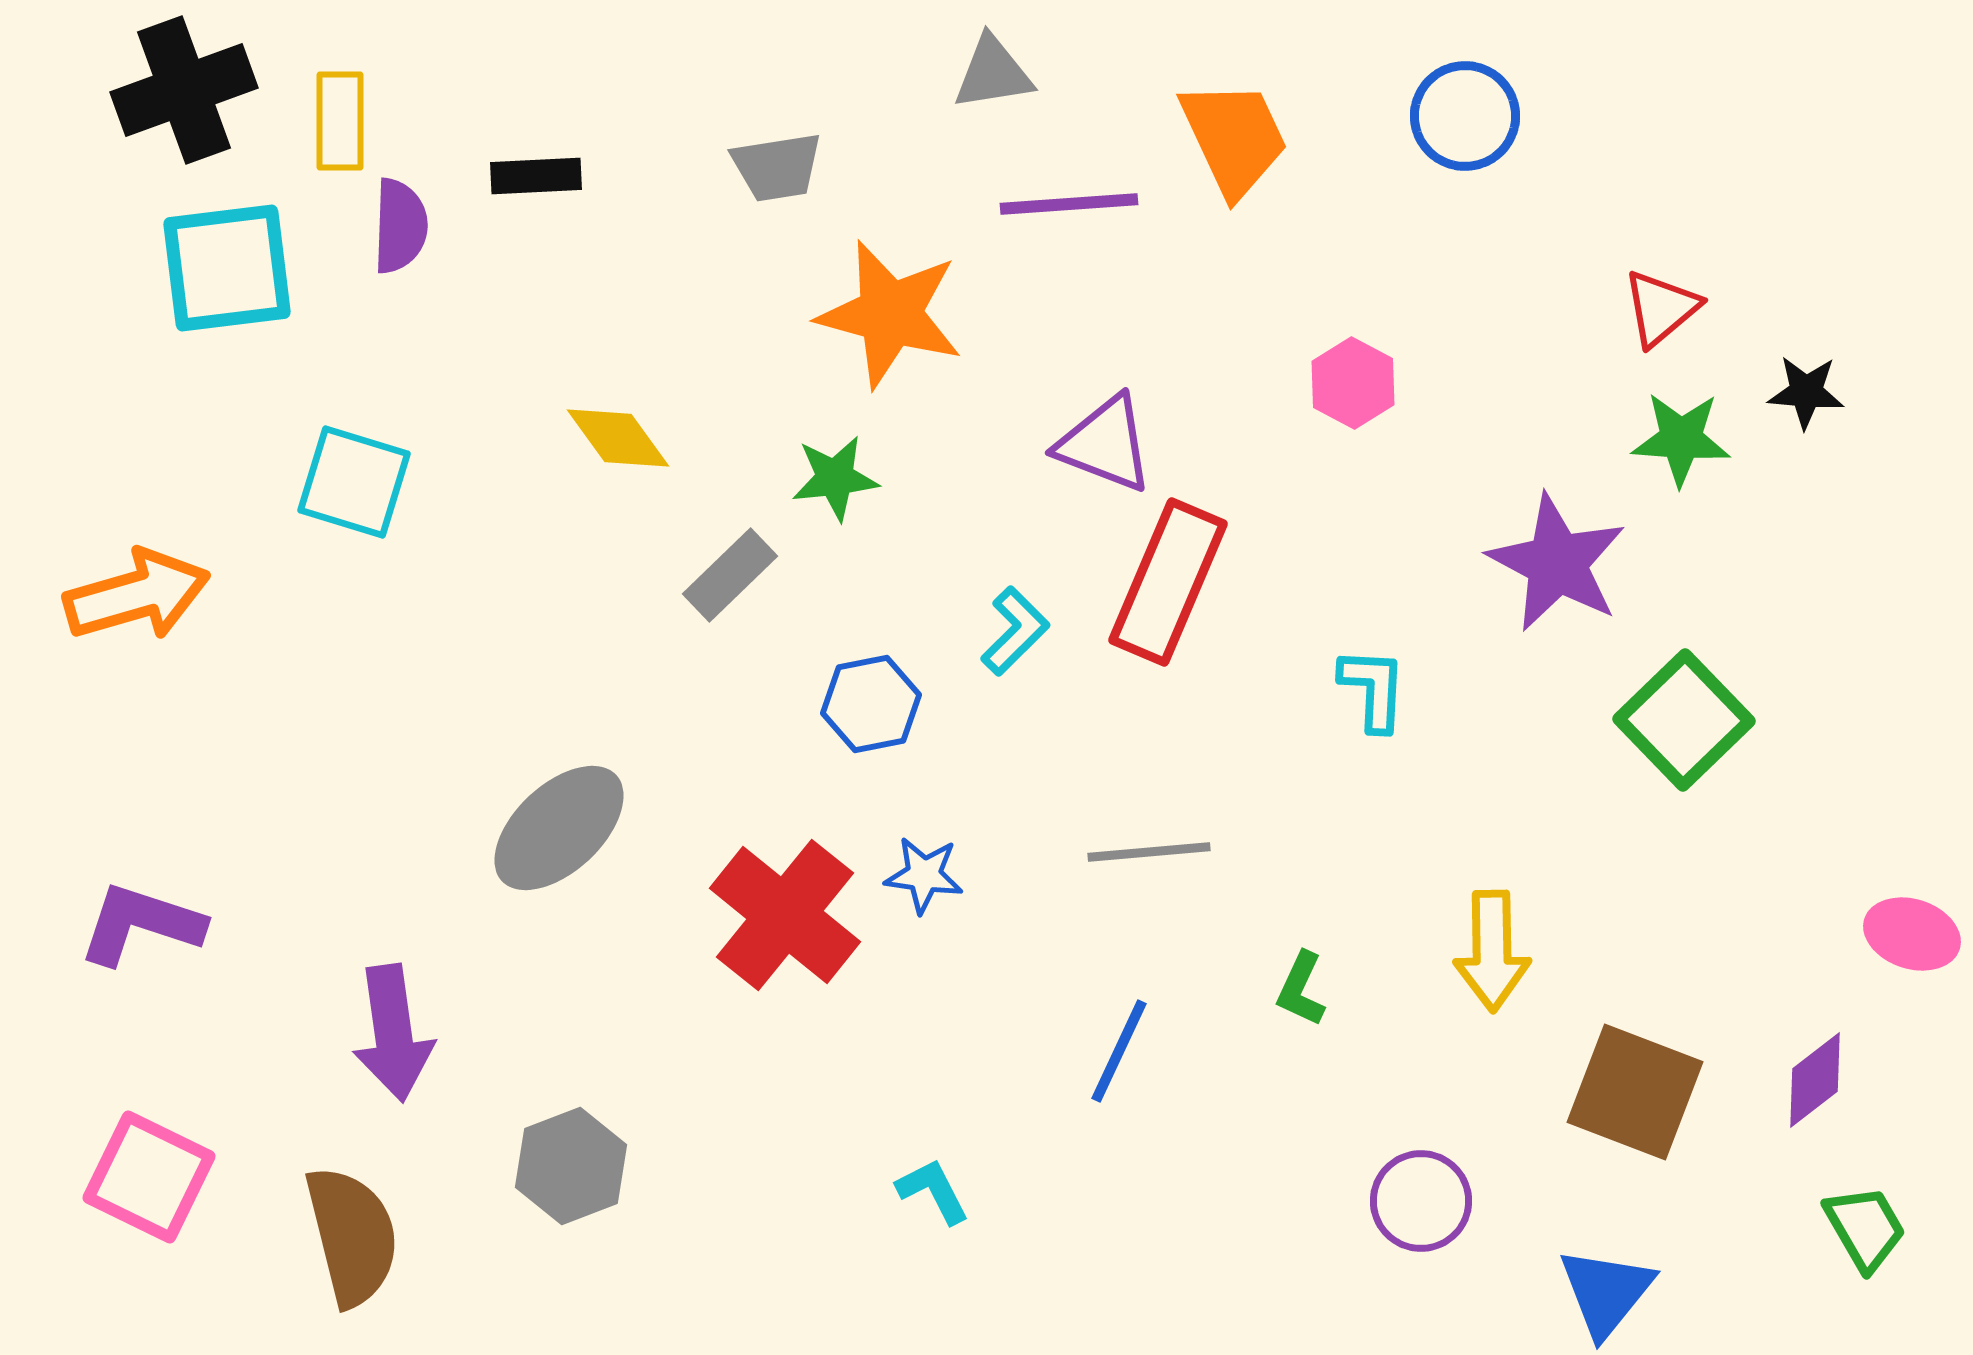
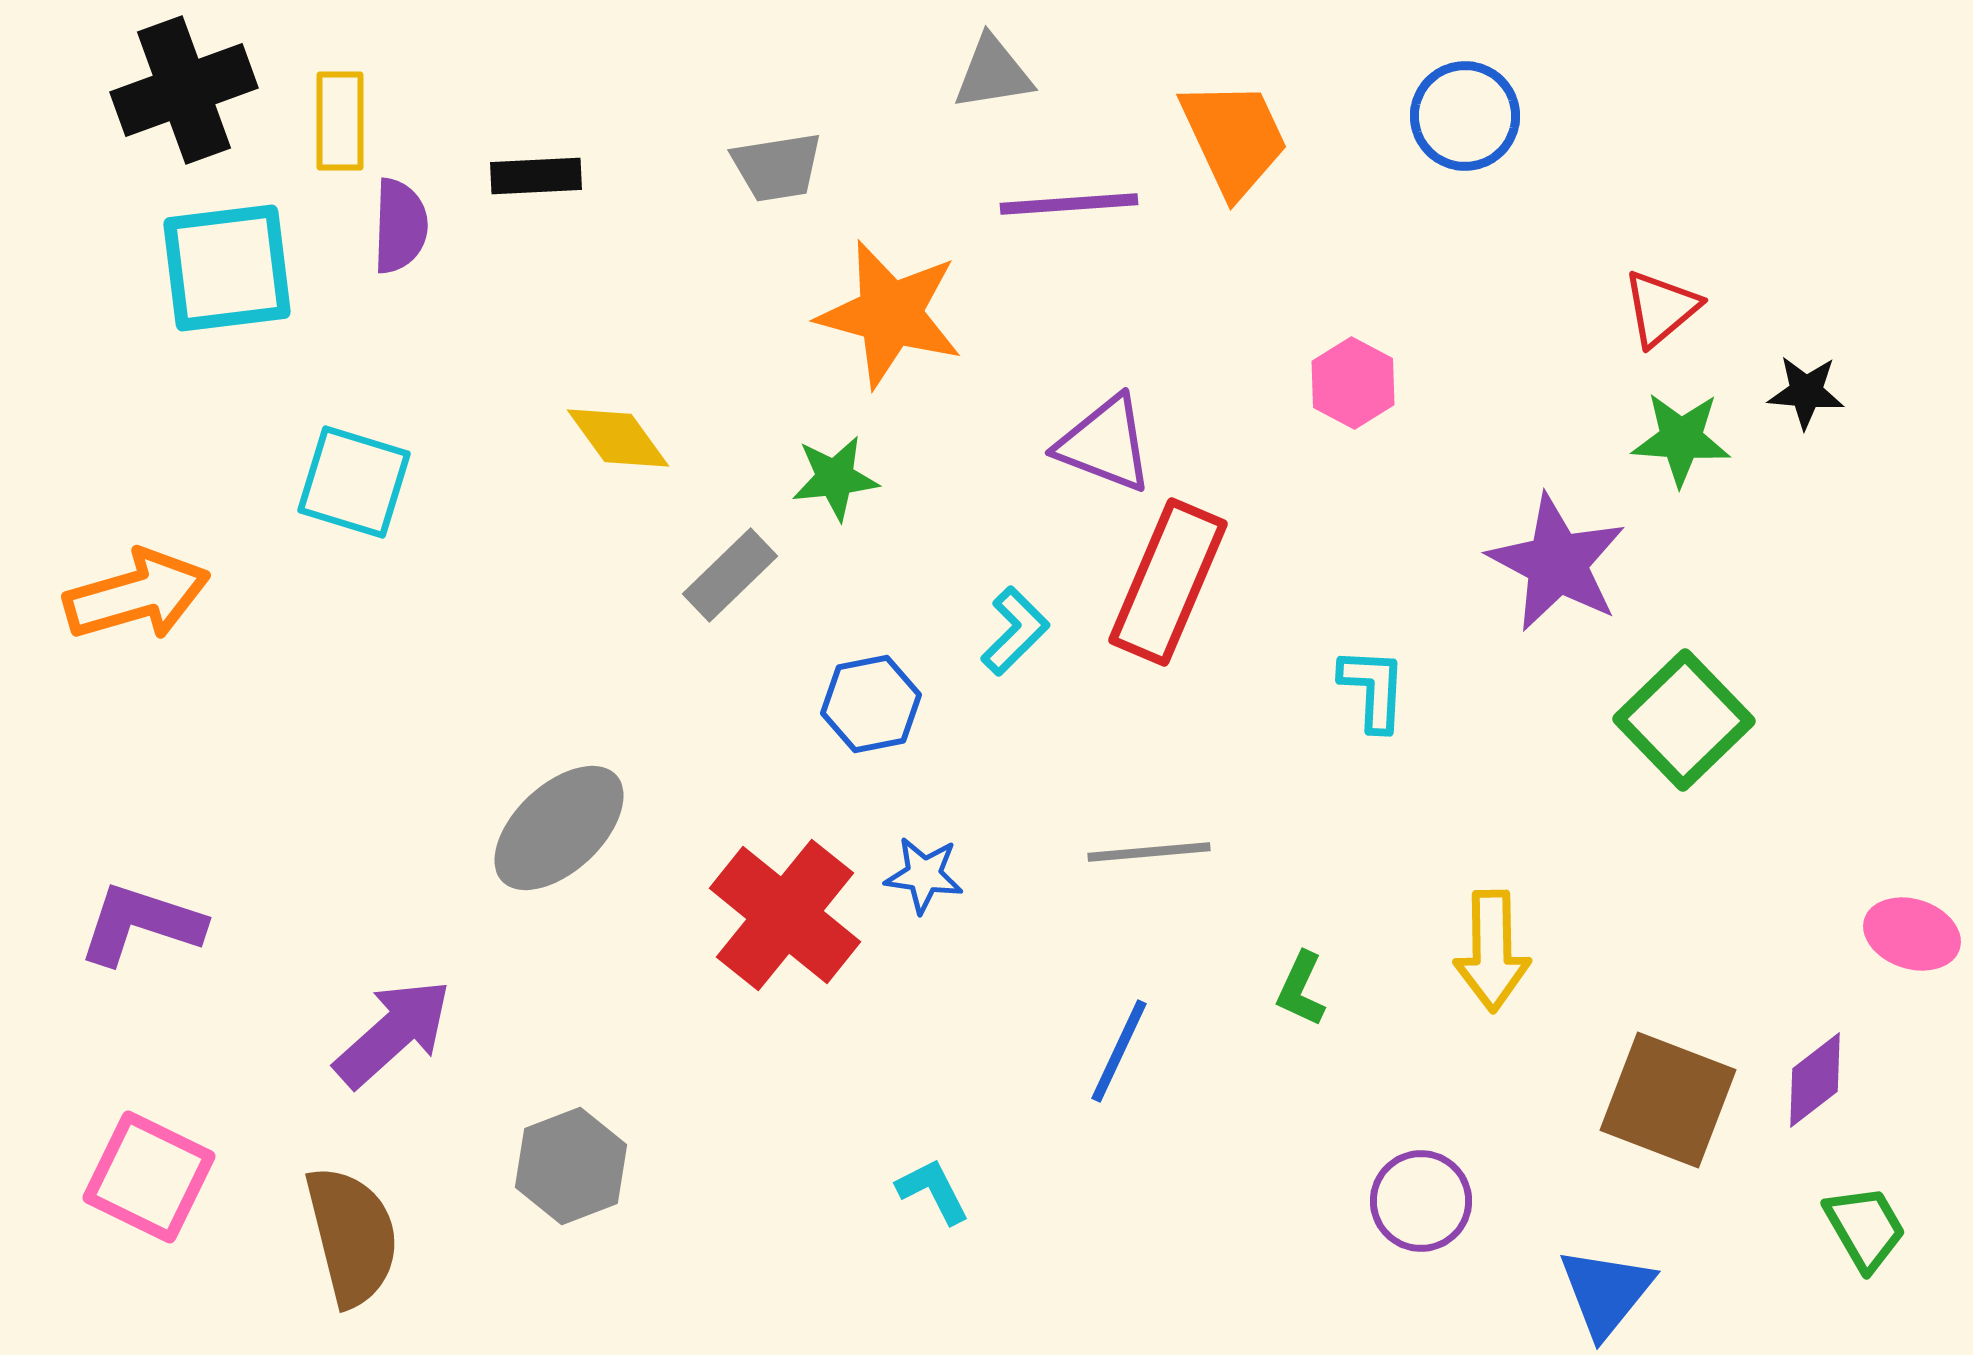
purple arrow at (393, 1033): rotated 124 degrees counterclockwise
brown square at (1635, 1092): moved 33 px right, 8 px down
